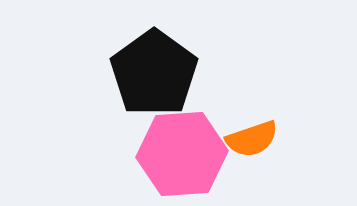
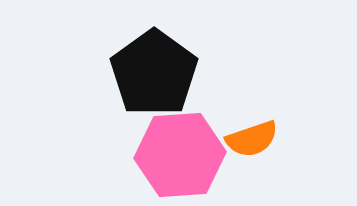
pink hexagon: moved 2 px left, 1 px down
